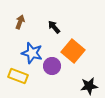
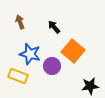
brown arrow: rotated 40 degrees counterclockwise
blue star: moved 2 px left, 1 px down
black star: moved 1 px right
